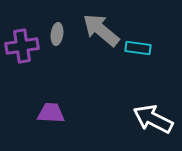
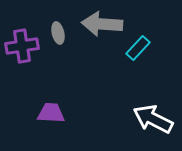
gray arrow: moved 1 px right, 6 px up; rotated 36 degrees counterclockwise
gray ellipse: moved 1 px right, 1 px up; rotated 20 degrees counterclockwise
cyan rectangle: rotated 55 degrees counterclockwise
